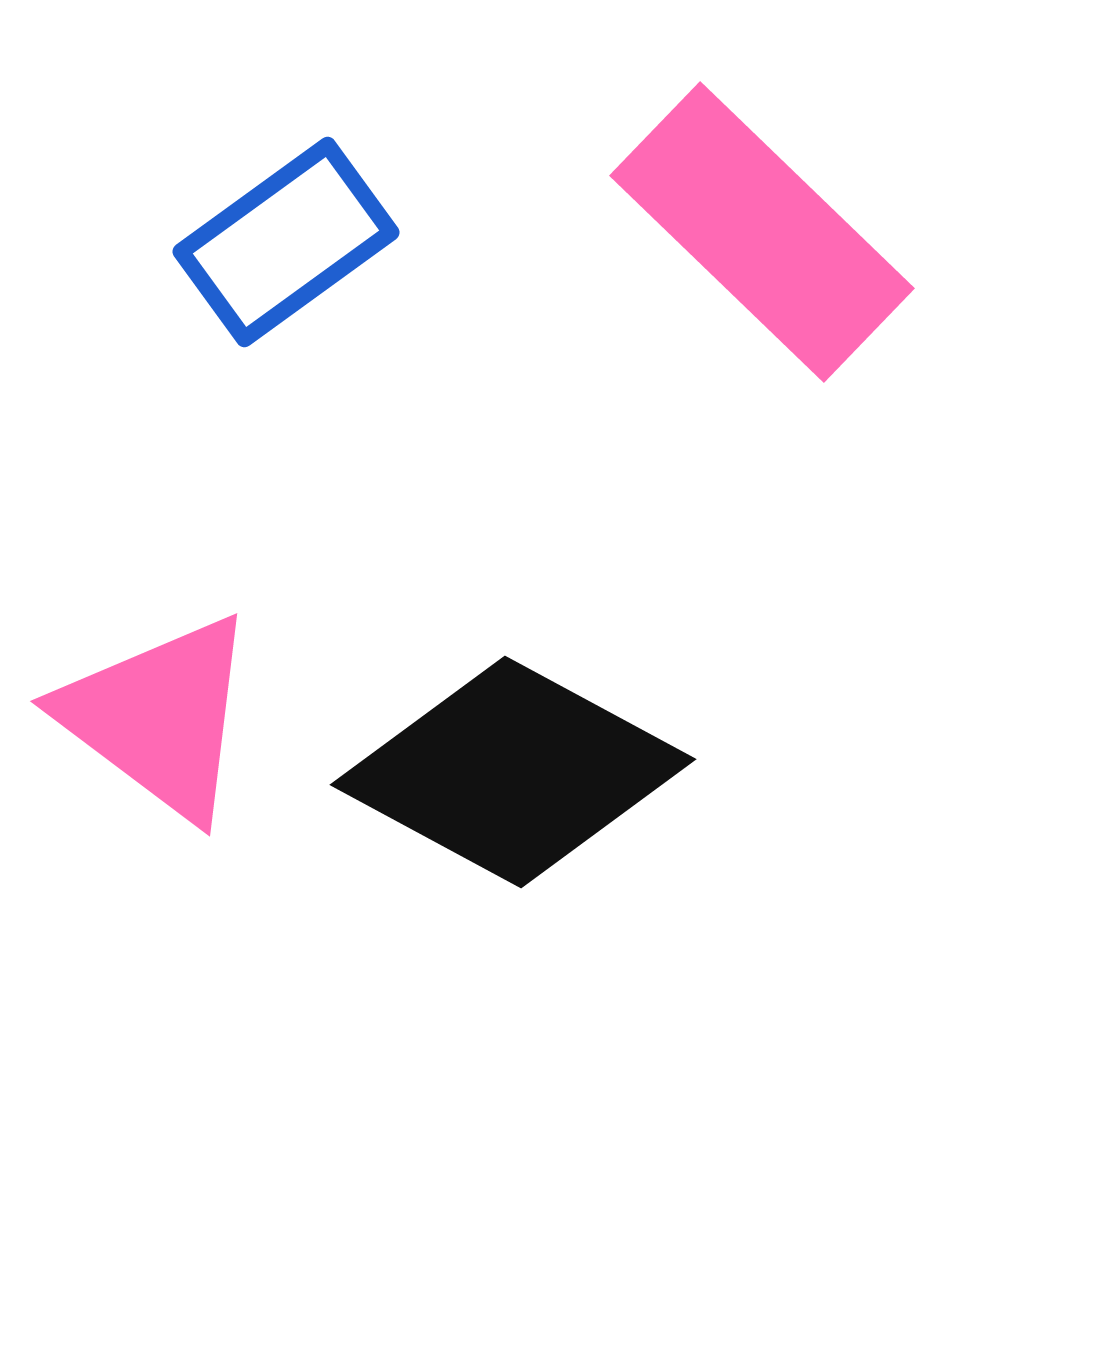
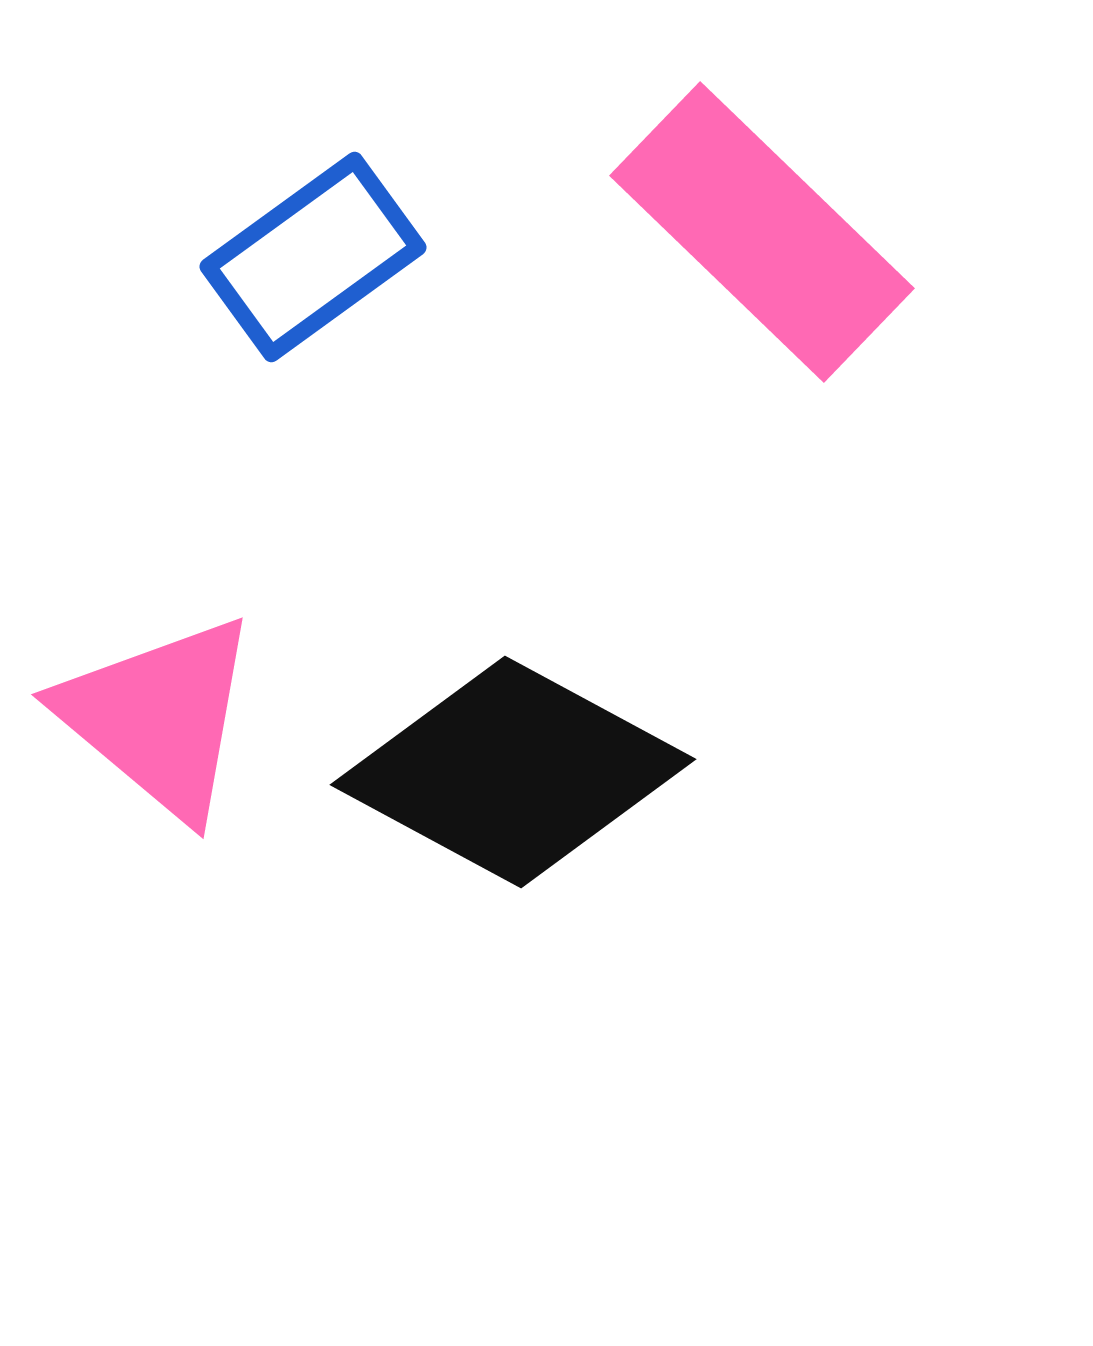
blue rectangle: moved 27 px right, 15 px down
pink triangle: rotated 3 degrees clockwise
